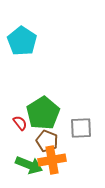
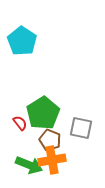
gray square: rotated 15 degrees clockwise
brown pentagon: moved 3 px right, 1 px up
